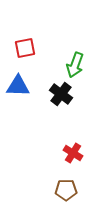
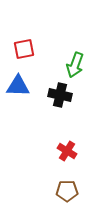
red square: moved 1 px left, 1 px down
black cross: moved 1 px left, 1 px down; rotated 25 degrees counterclockwise
red cross: moved 6 px left, 2 px up
brown pentagon: moved 1 px right, 1 px down
